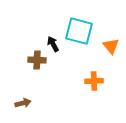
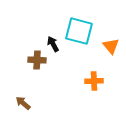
brown arrow: rotated 126 degrees counterclockwise
